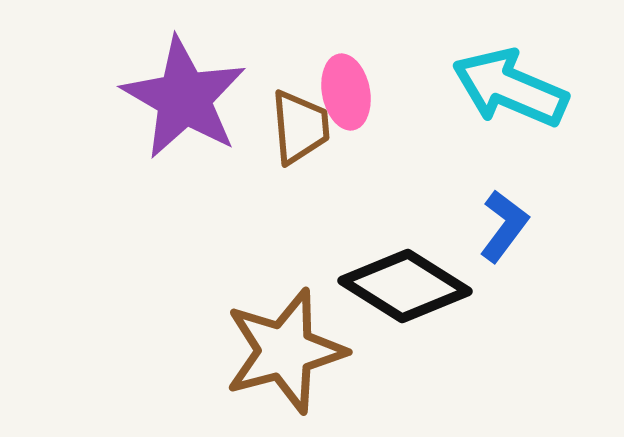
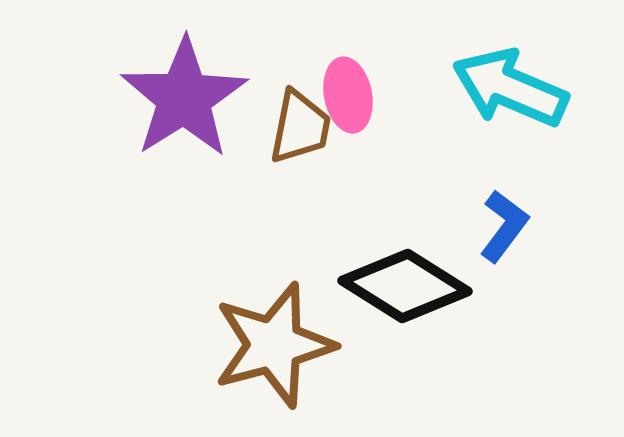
pink ellipse: moved 2 px right, 3 px down
purple star: rotated 10 degrees clockwise
brown trapezoid: rotated 16 degrees clockwise
brown star: moved 11 px left, 6 px up
